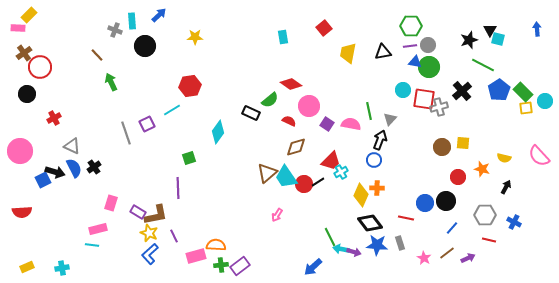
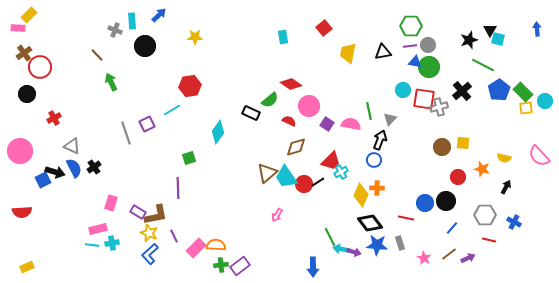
brown line at (447, 253): moved 2 px right, 1 px down
pink rectangle at (196, 256): moved 8 px up; rotated 30 degrees counterclockwise
blue arrow at (313, 267): rotated 48 degrees counterclockwise
cyan cross at (62, 268): moved 50 px right, 25 px up
